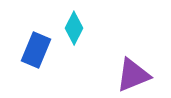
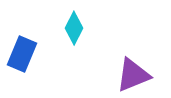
blue rectangle: moved 14 px left, 4 px down
